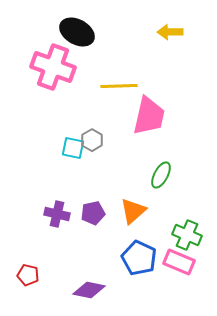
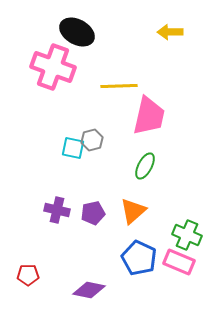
gray hexagon: rotated 15 degrees clockwise
green ellipse: moved 16 px left, 9 px up
purple cross: moved 4 px up
red pentagon: rotated 15 degrees counterclockwise
